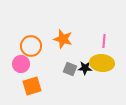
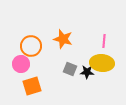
black star: moved 2 px right, 4 px down
